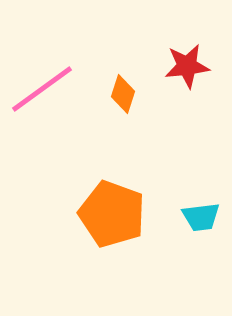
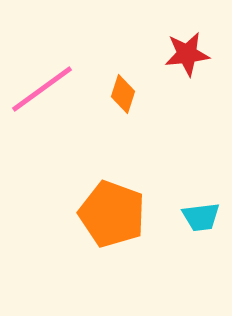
red star: moved 12 px up
